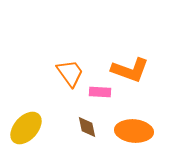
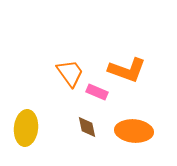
orange L-shape: moved 3 px left
pink rectangle: moved 3 px left; rotated 20 degrees clockwise
yellow ellipse: rotated 36 degrees counterclockwise
